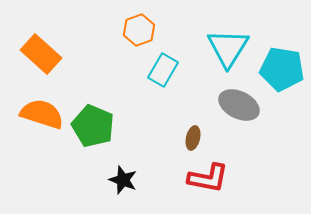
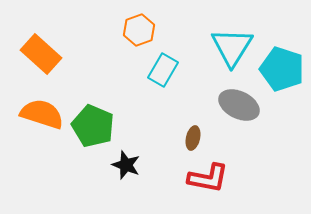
cyan triangle: moved 4 px right, 1 px up
cyan pentagon: rotated 9 degrees clockwise
black star: moved 3 px right, 15 px up
